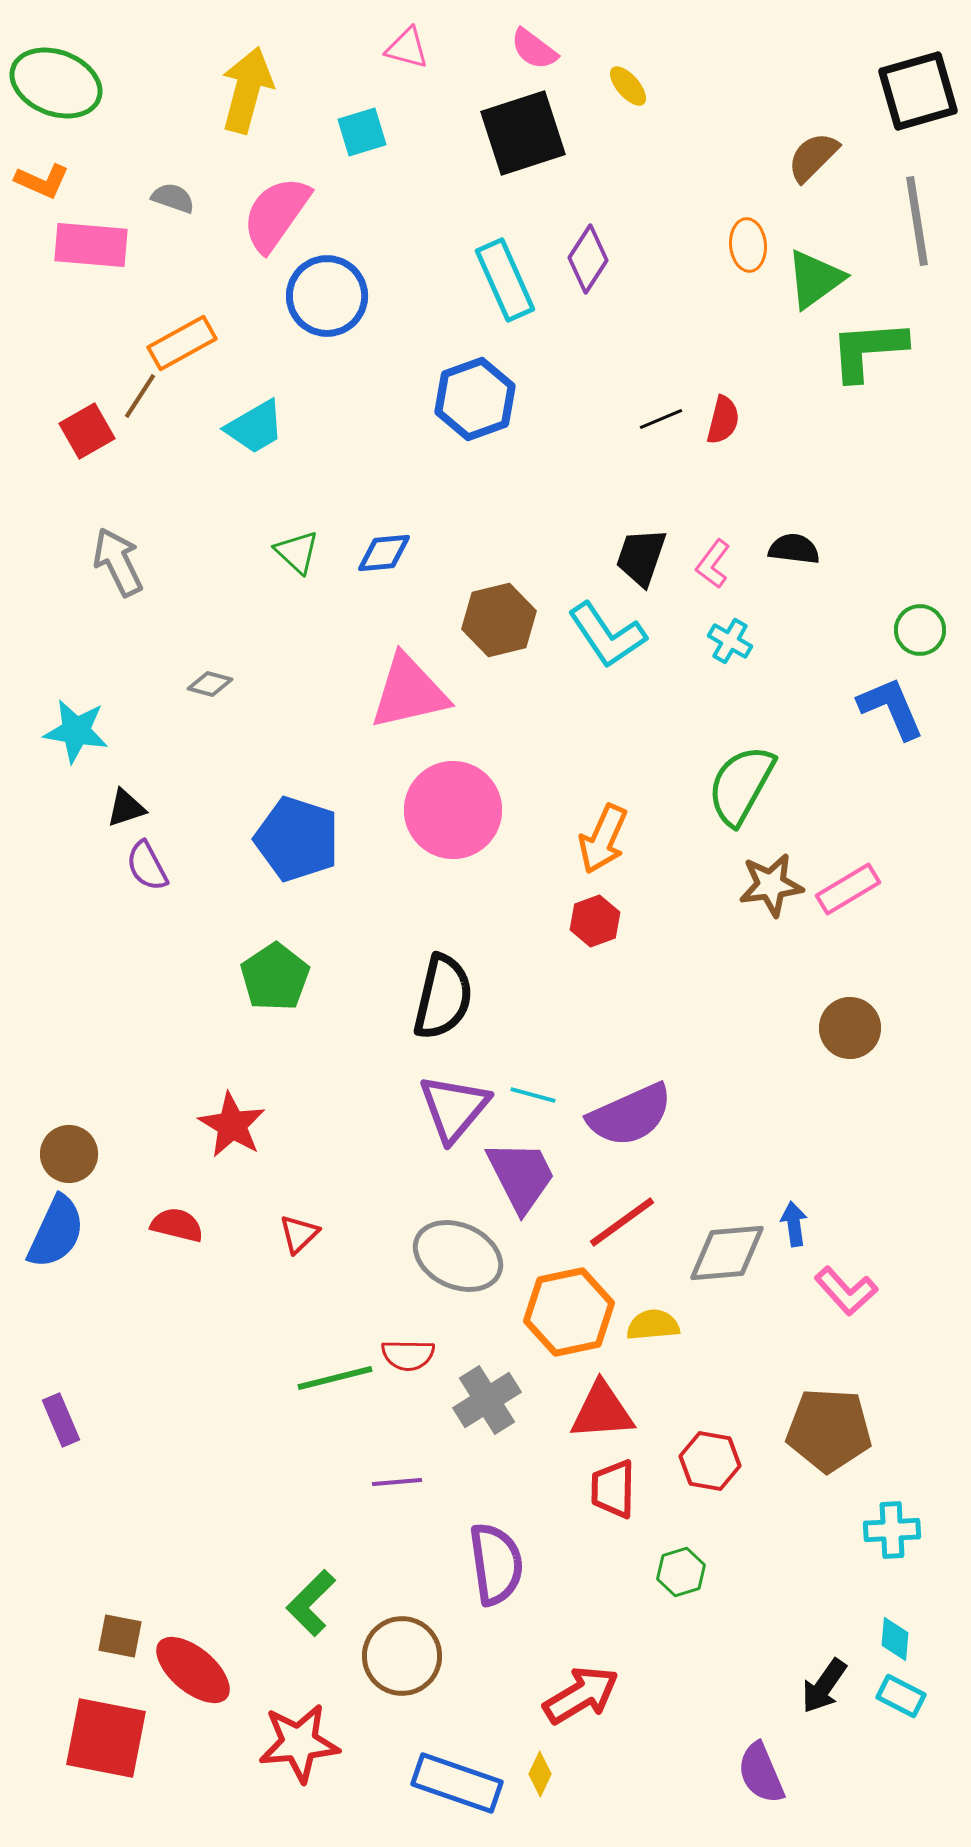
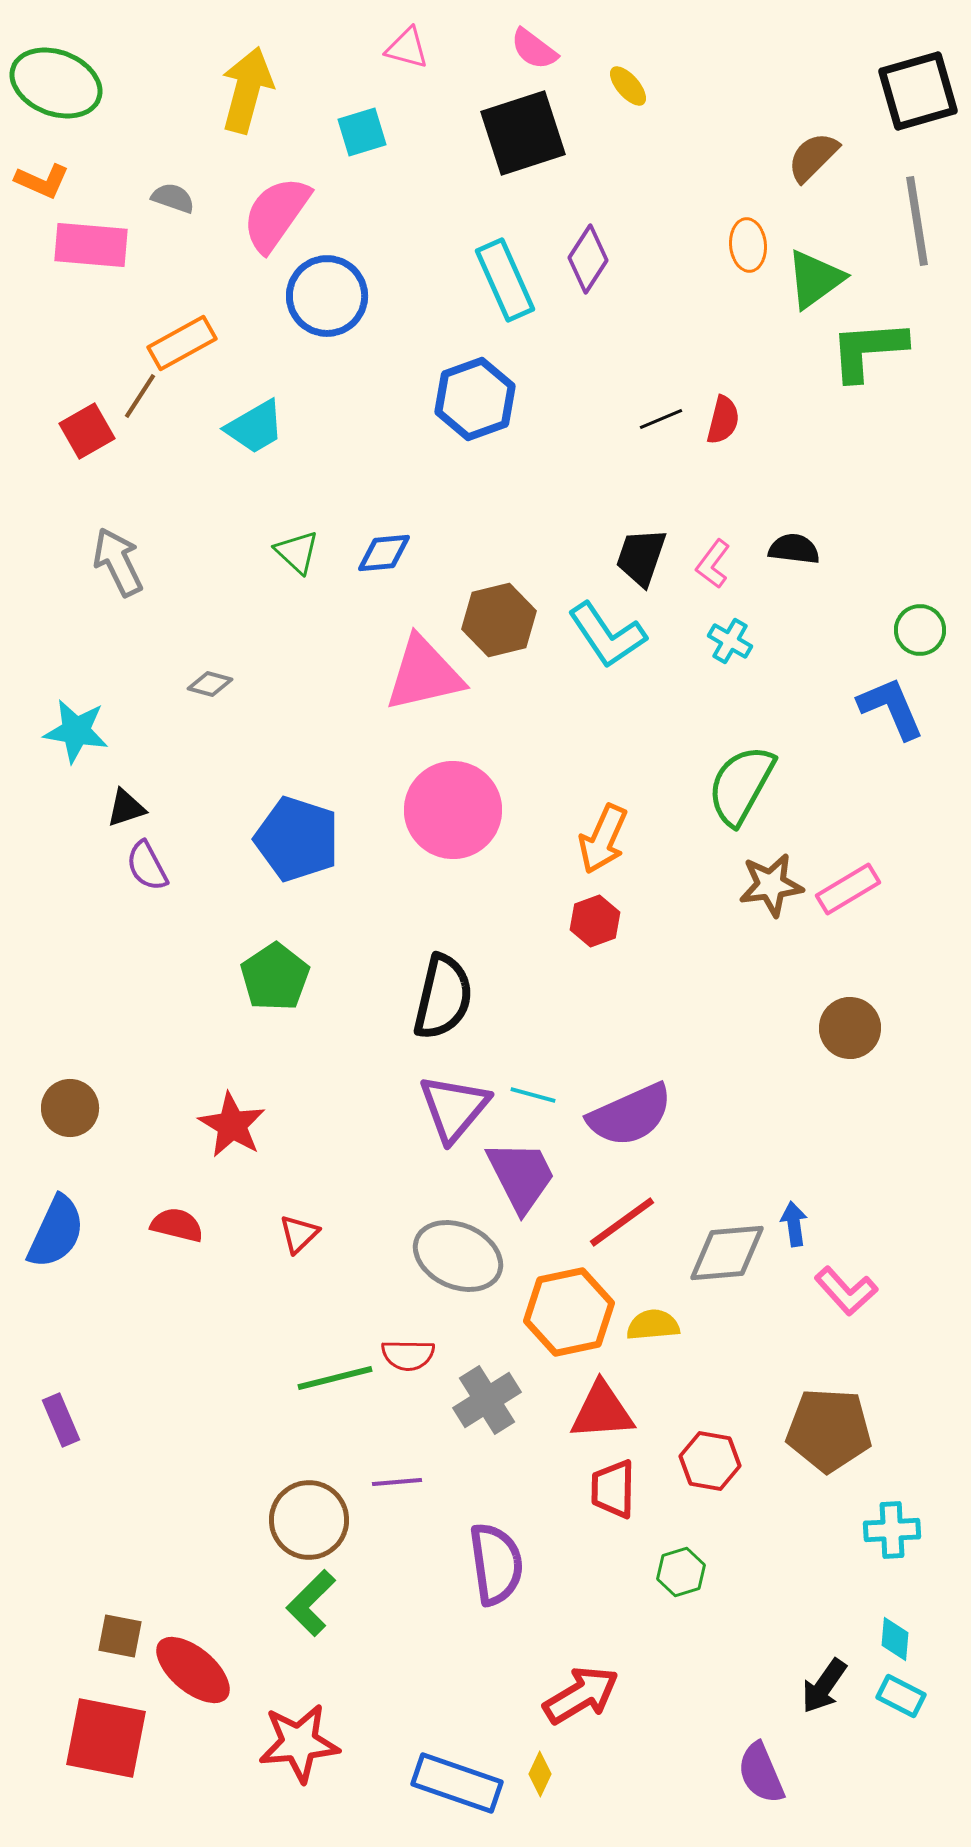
pink triangle at (409, 692): moved 15 px right, 18 px up
brown circle at (69, 1154): moved 1 px right, 46 px up
brown circle at (402, 1656): moved 93 px left, 136 px up
